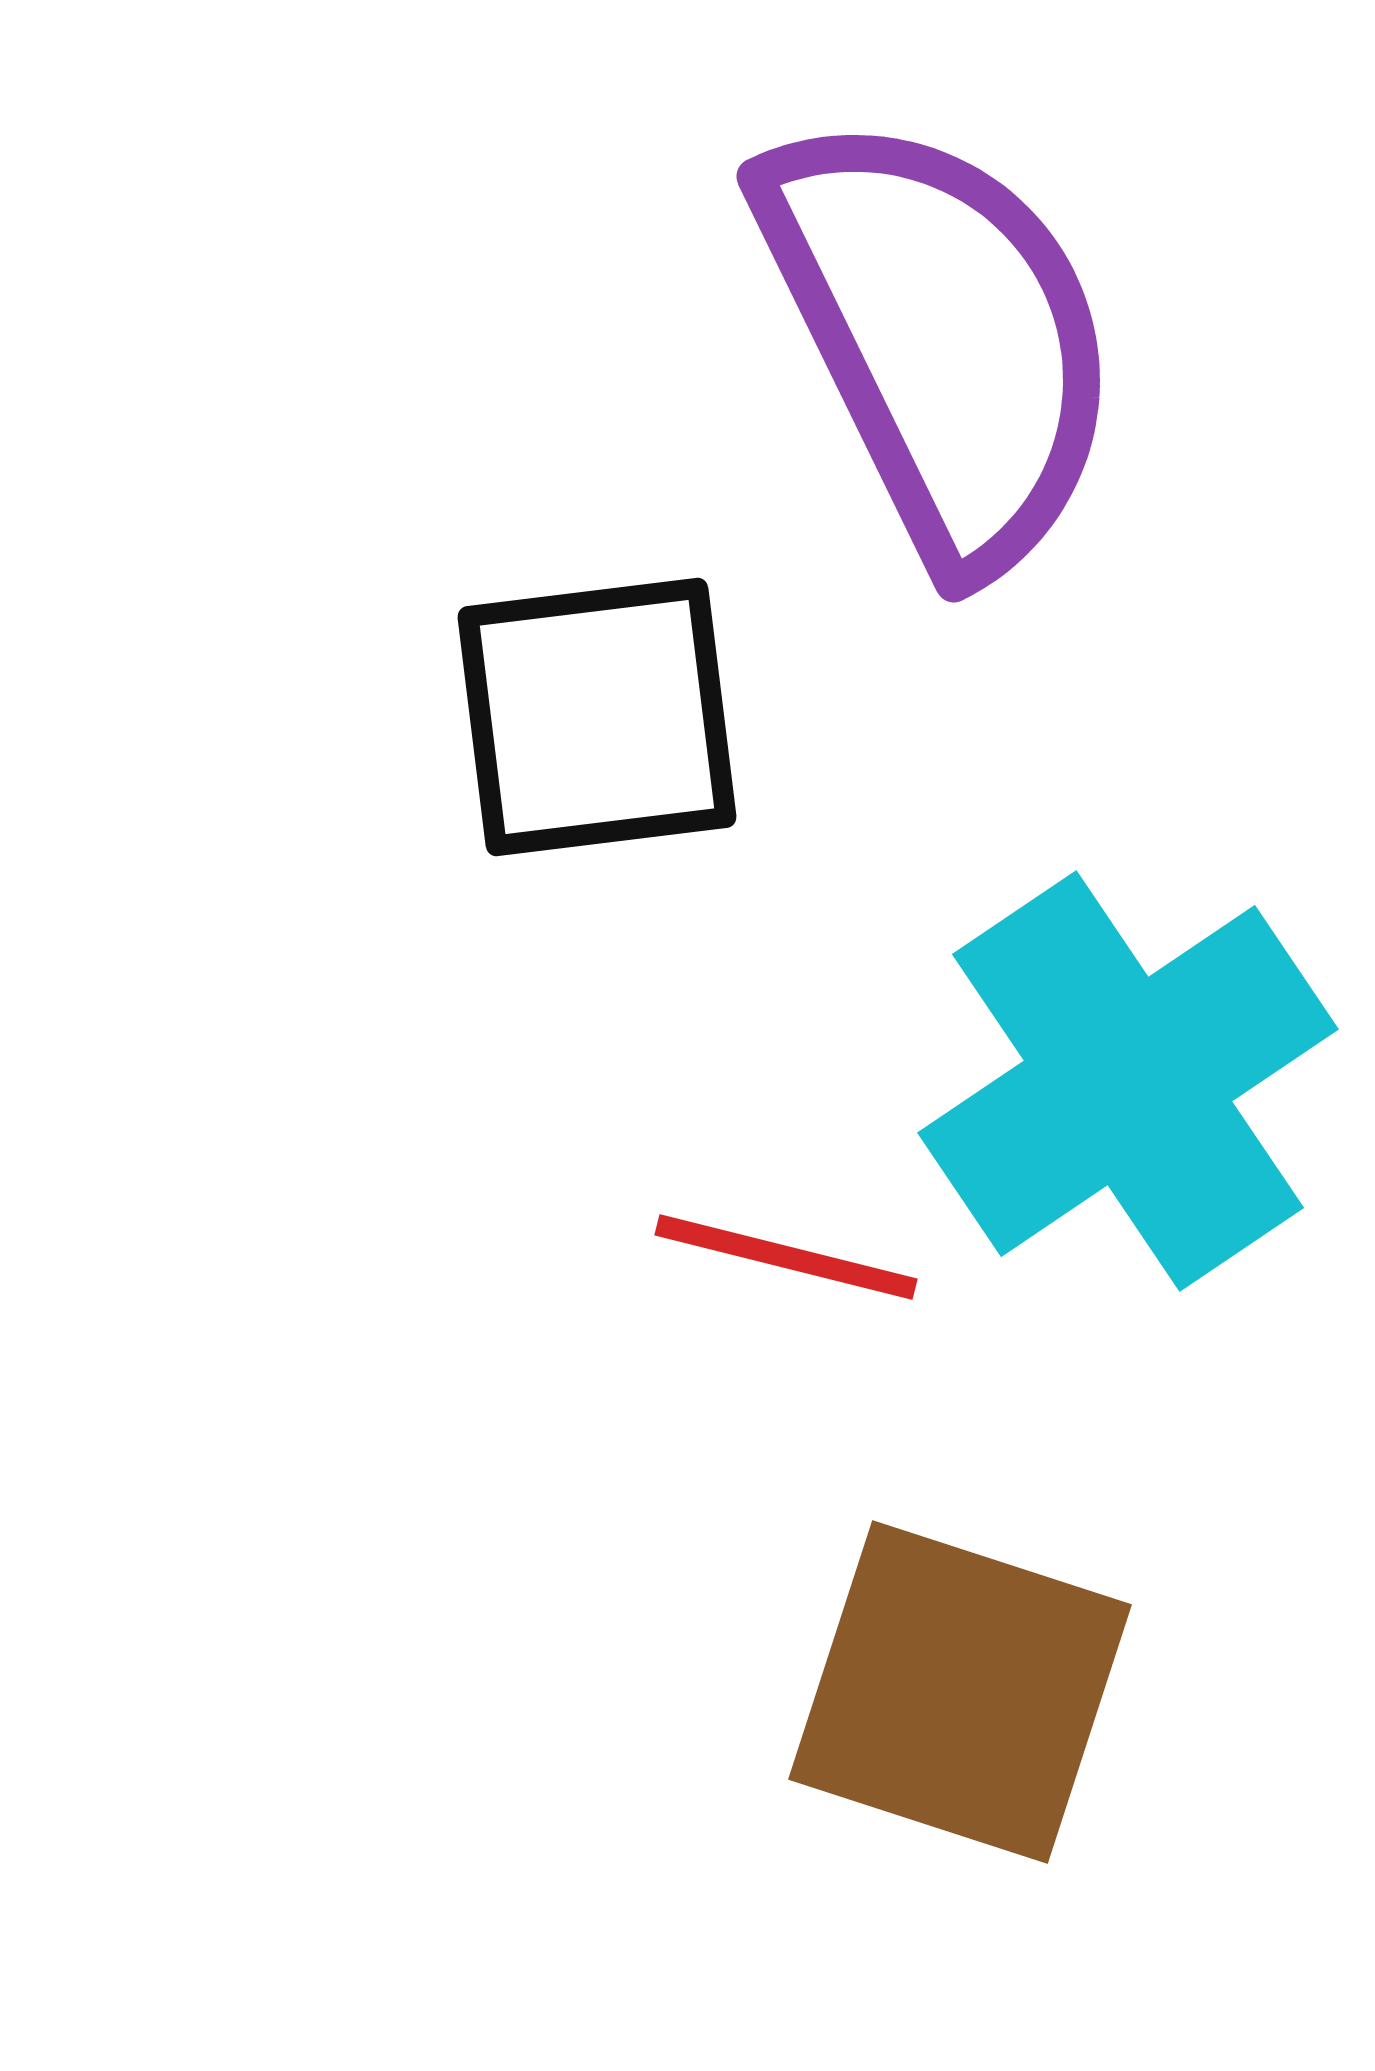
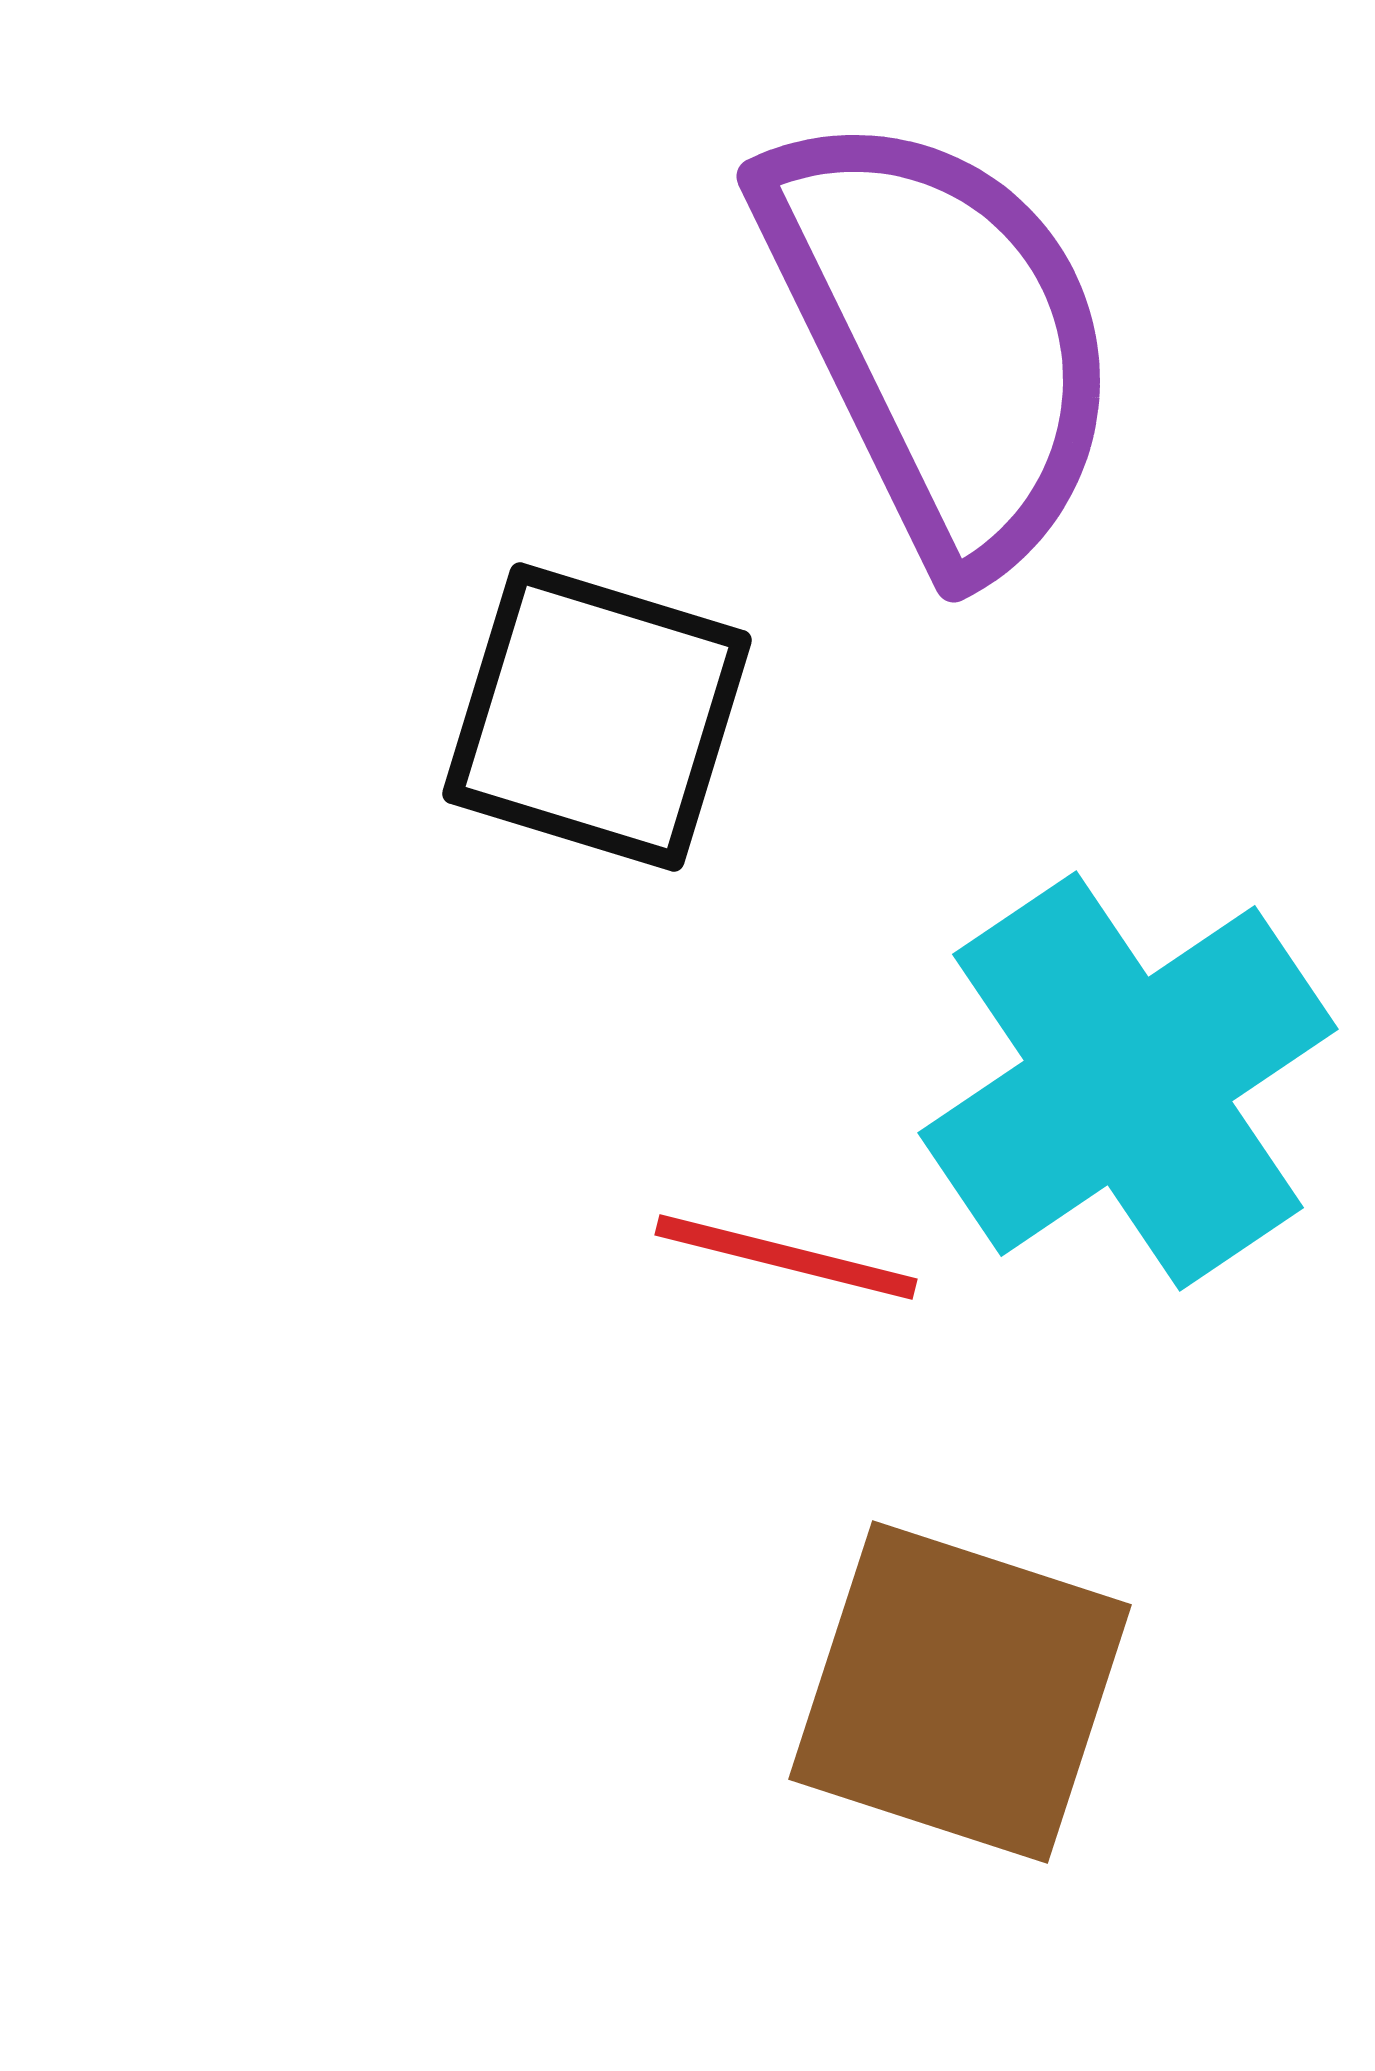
black square: rotated 24 degrees clockwise
